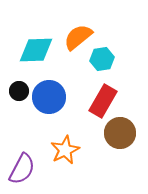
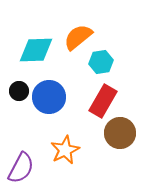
cyan hexagon: moved 1 px left, 3 px down
purple semicircle: moved 1 px left, 1 px up
